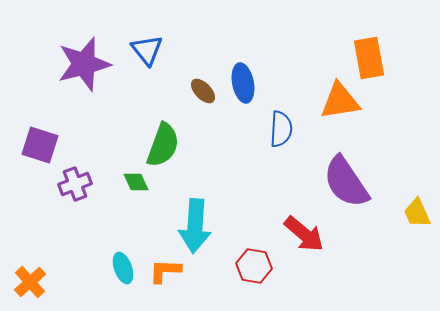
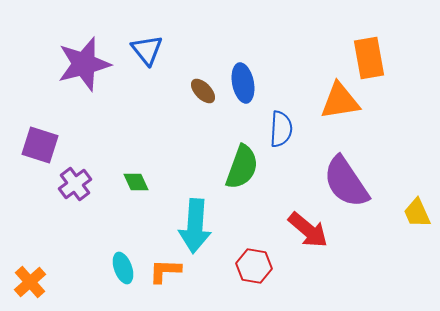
green semicircle: moved 79 px right, 22 px down
purple cross: rotated 16 degrees counterclockwise
red arrow: moved 4 px right, 4 px up
